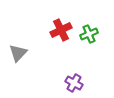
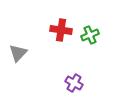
red cross: rotated 35 degrees clockwise
green cross: moved 1 px right, 1 px down
